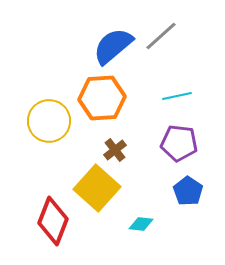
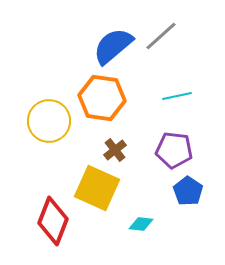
orange hexagon: rotated 12 degrees clockwise
purple pentagon: moved 5 px left, 7 px down
yellow square: rotated 18 degrees counterclockwise
